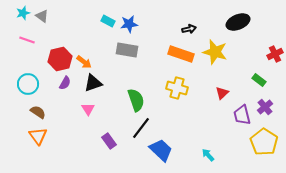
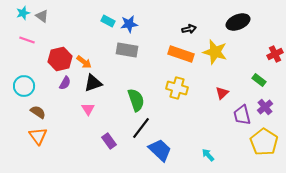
cyan circle: moved 4 px left, 2 px down
blue trapezoid: moved 1 px left
